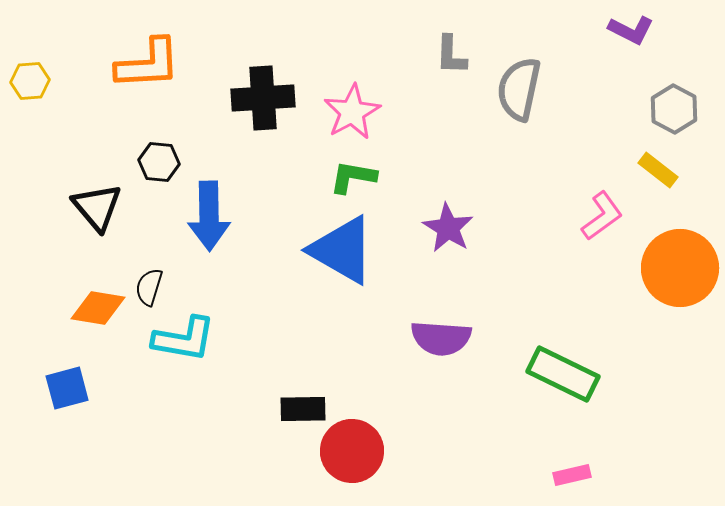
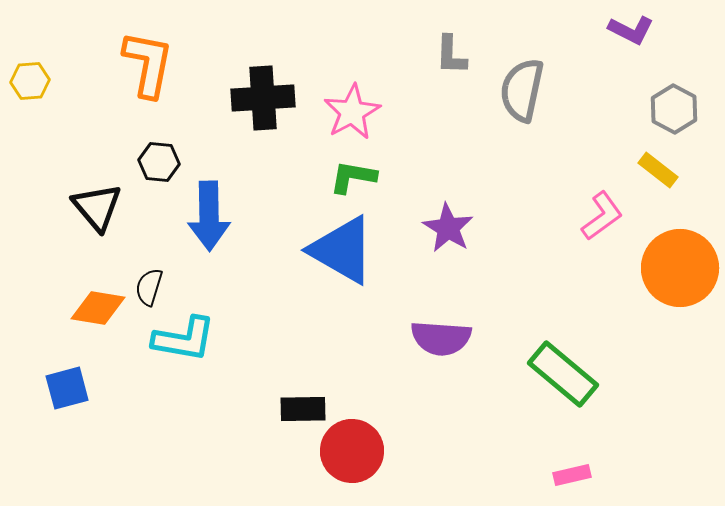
orange L-shape: rotated 76 degrees counterclockwise
gray semicircle: moved 3 px right, 1 px down
green rectangle: rotated 14 degrees clockwise
